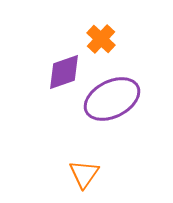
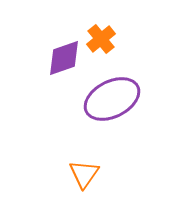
orange cross: rotated 8 degrees clockwise
purple diamond: moved 14 px up
